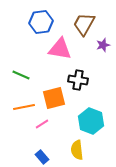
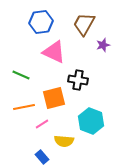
pink triangle: moved 6 px left, 3 px down; rotated 15 degrees clockwise
yellow semicircle: moved 13 px left, 9 px up; rotated 78 degrees counterclockwise
